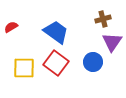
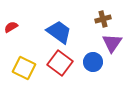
blue trapezoid: moved 3 px right
purple triangle: moved 1 px down
red square: moved 4 px right
yellow square: rotated 25 degrees clockwise
